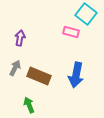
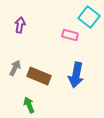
cyan square: moved 3 px right, 3 px down
pink rectangle: moved 1 px left, 3 px down
purple arrow: moved 13 px up
